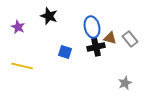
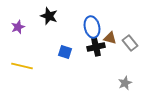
purple star: rotated 24 degrees clockwise
gray rectangle: moved 4 px down
